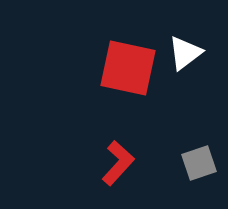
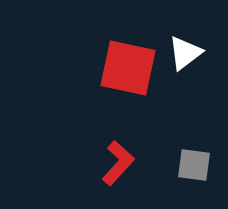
gray square: moved 5 px left, 2 px down; rotated 27 degrees clockwise
